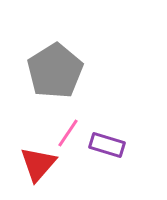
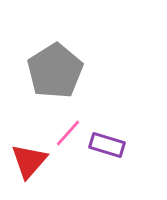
pink line: rotated 8 degrees clockwise
red triangle: moved 9 px left, 3 px up
